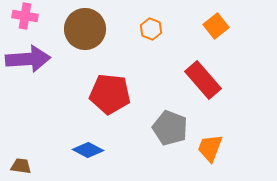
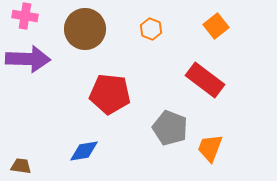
purple arrow: rotated 6 degrees clockwise
red rectangle: moved 2 px right; rotated 12 degrees counterclockwise
blue diamond: moved 4 px left, 1 px down; rotated 36 degrees counterclockwise
